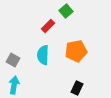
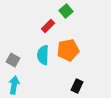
orange pentagon: moved 8 px left, 1 px up
black rectangle: moved 2 px up
